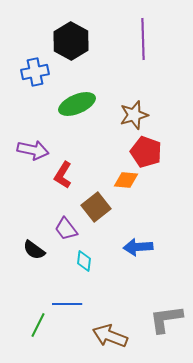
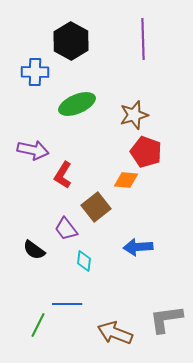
blue cross: rotated 12 degrees clockwise
brown arrow: moved 5 px right, 3 px up
